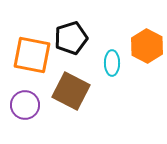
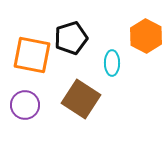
orange hexagon: moved 1 px left, 10 px up
brown square: moved 10 px right, 8 px down; rotated 6 degrees clockwise
